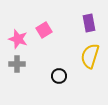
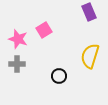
purple rectangle: moved 11 px up; rotated 12 degrees counterclockwise
